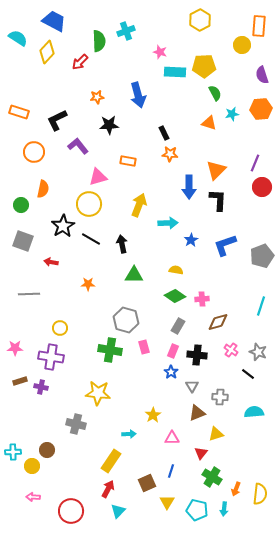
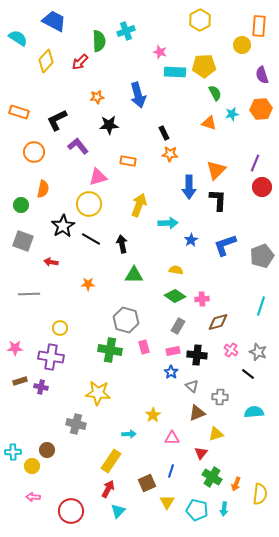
yellow diamond at (47, 52): moved 1 px left, 9 px down
pink rectangle at (173, 351): rotated 56 degrees clockwise
gray triangle at (192, 386): rotated 16 degrees counterclockwise
orange arrow at (236, 489): moved 5 px up
